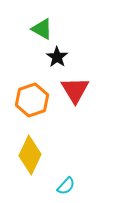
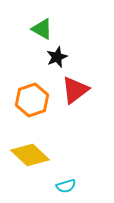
black star: rotated 15 degrees clockwise
red triangle: rotated 24 degrees clockwise
yellow diamond: rotated 72 degrees counterclockwise
cyan semicircle: rotated 30 degrees clockwise
